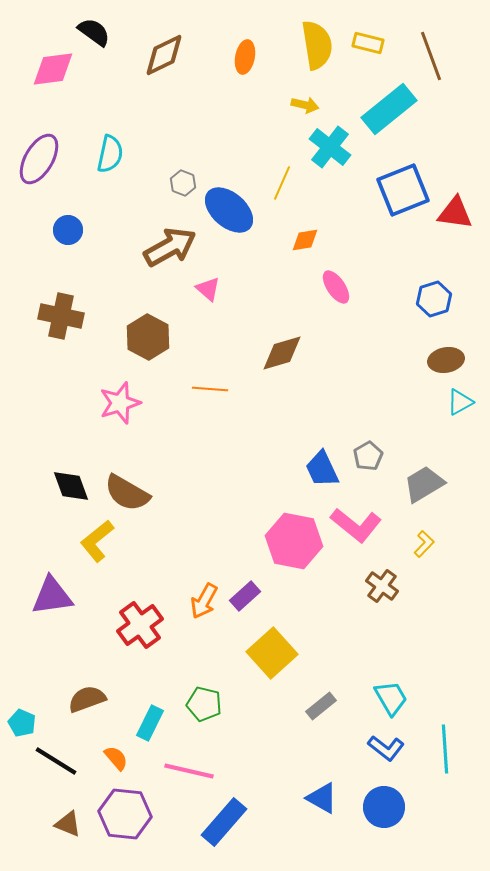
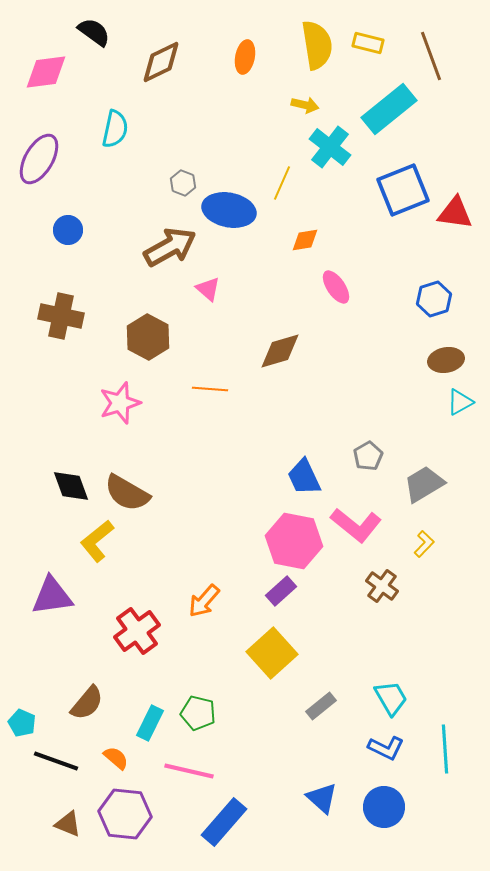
brown diamond at (164, 55): moved 3 px left, 7 px down
pink diamond at (53, 69): moved 7 px left, 3 px down
cyan semicircle at (110, 154): moved 5 px right, 25 px up
blue ellipse at (229, 210): rotated 30 degrees counterclockwise
brown diamond at (282, 353): moved 2 px left, 2 px up
blue trapezoid at (322, 469): moved 18 px left, 8 px down
purple rectangle at (245, 596): moved 36 px right, 5 px up
orange arrow at (204, 601): rotated 12 degrees clockwise
red cross at (140, 625): moved 3 px left, 6 px down
brown semicircle at (87, 699): moved 4 px down; rotated 150 degrees clockwise
green pentagon at (204, 704): moved 6 px left, 9 px down
blue L-shape at (386, 748): rotated 12 degrees counterclockwise
orange semicircle at (116, 758): rotated 8 degrees counterclockwise
black line at (56, 761): rotated 12 degrees counterclockwise
blue triangle at (322, 798): rotated 12 degrees clockwise
